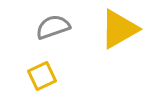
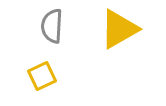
gray semicircle: moved 1 px left, 1 px up; rotated 68 degrees counterclockwise
